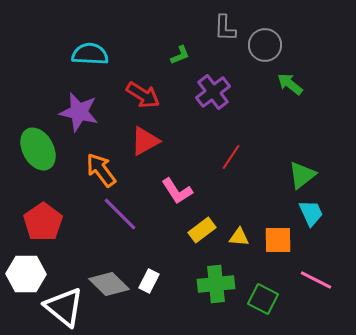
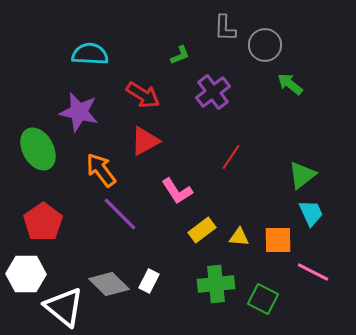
pink line: moved 3 px left, 8 px up
